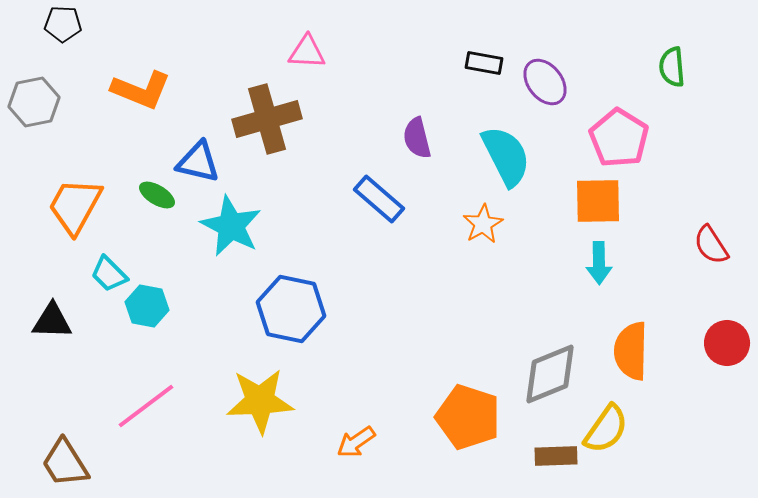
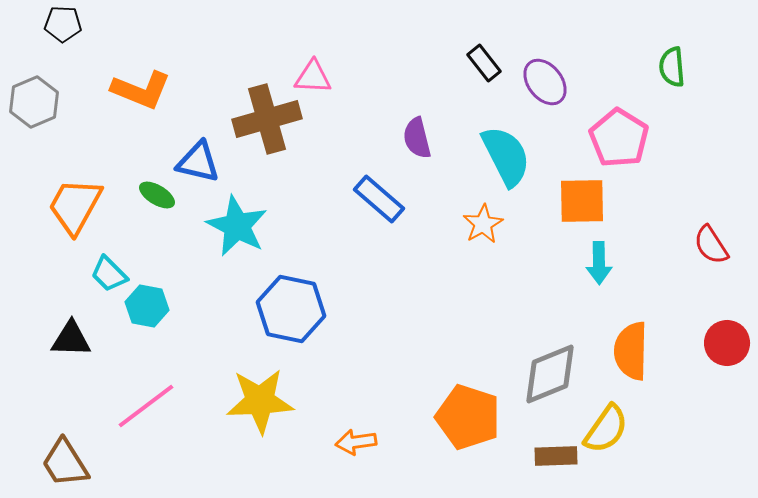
pink triangle: moved 6 px right, 25 px down
black rectangle: rotated 42 degrees clockwise
gray hexagon: rotated 12 degrees counterclockwise
orange square: moved 16 px left
cyan star: moved 6 px right
black triangle: moved 19 px right, 18 px down
orange arrow: rotated 27 degrees clockwise
